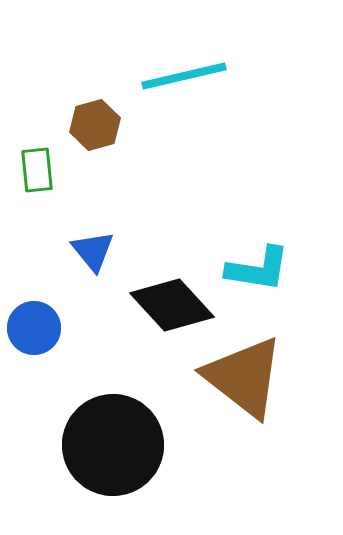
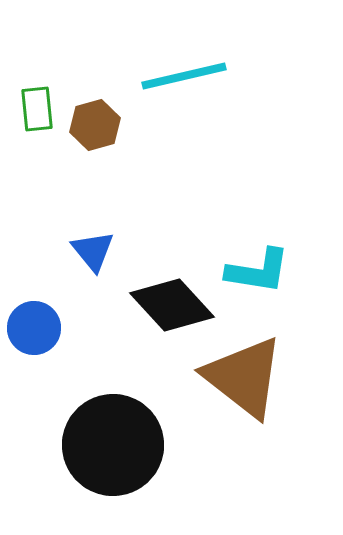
green rectangle: moved 61 px up
cyan L-shape: moved 2 px down
